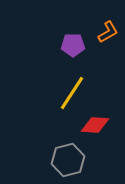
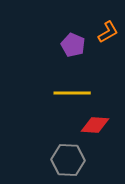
purple pentagon: rotated 25 degrees clockwise
yellow line: rotated 57 degrees clockwise
gray hexagon: rotated 16 degrees clockwise
